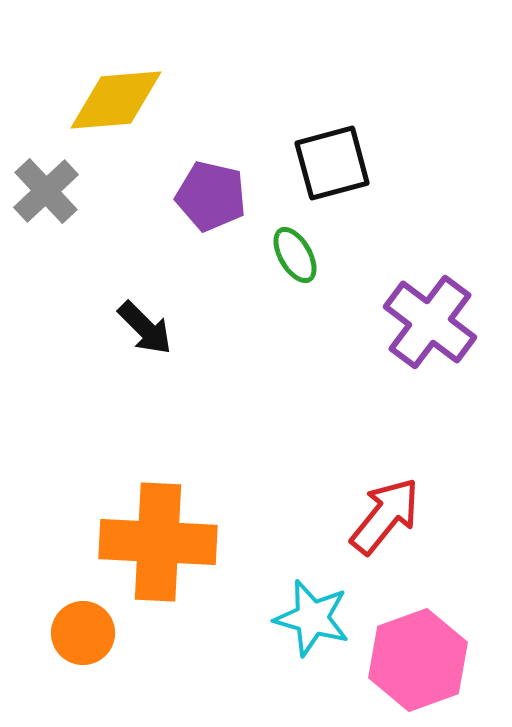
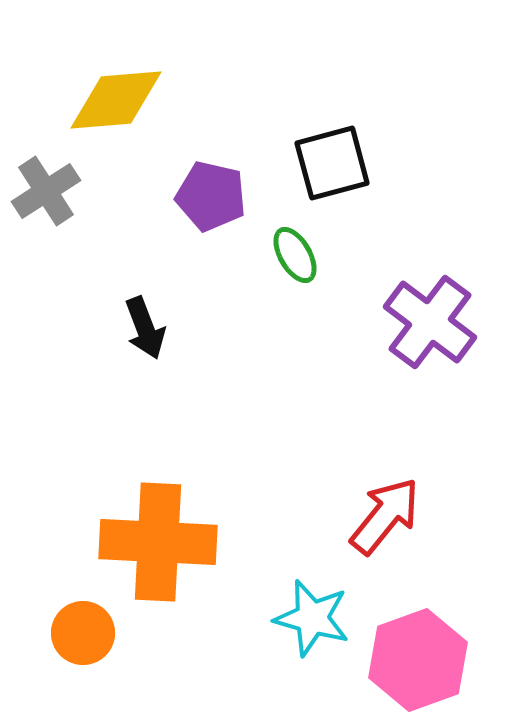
gray cross: rotated 10 degrees clockwise
black arrow: rotated 24 degrees clockwise
